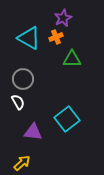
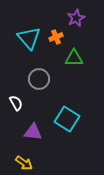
purple star: moved 13 px right
cyan triangle: rotated 20 degrees clockwise
green triangle: moved 2 px right, 1 px up
gray circle: moved 16 px right
white semicircle: moved 2 px left, 1 px down
cyan square: rotated 20 degrees counterclockwise
yellow arrow: moved 2 px right; rotated 78 degrees clockwise
